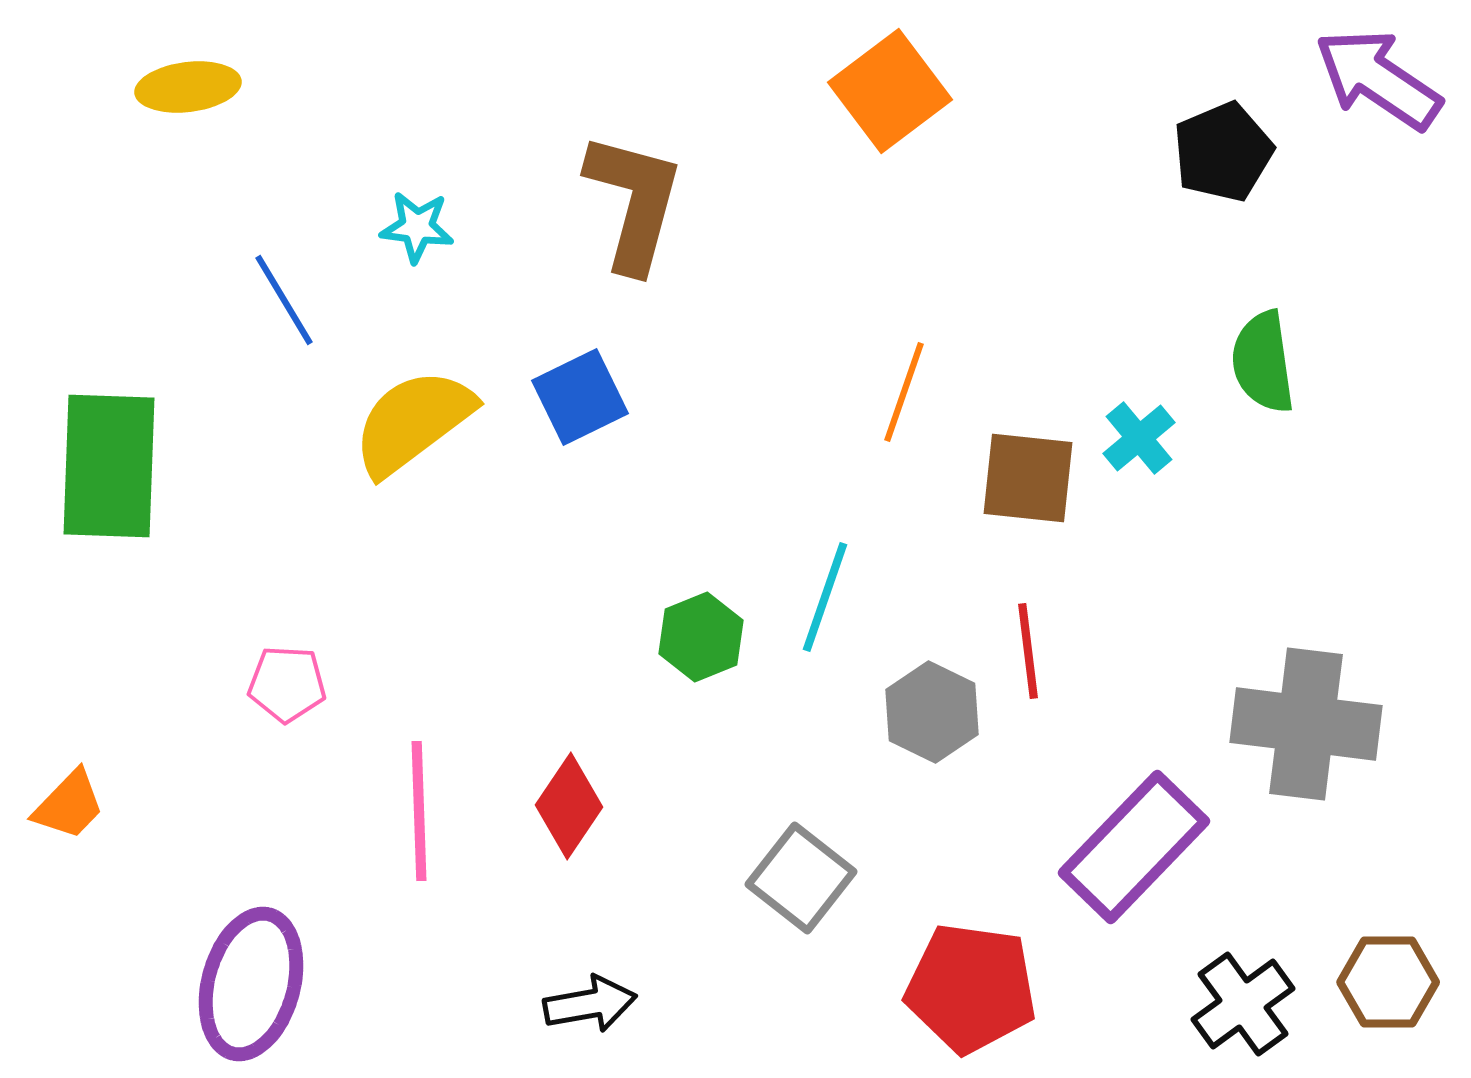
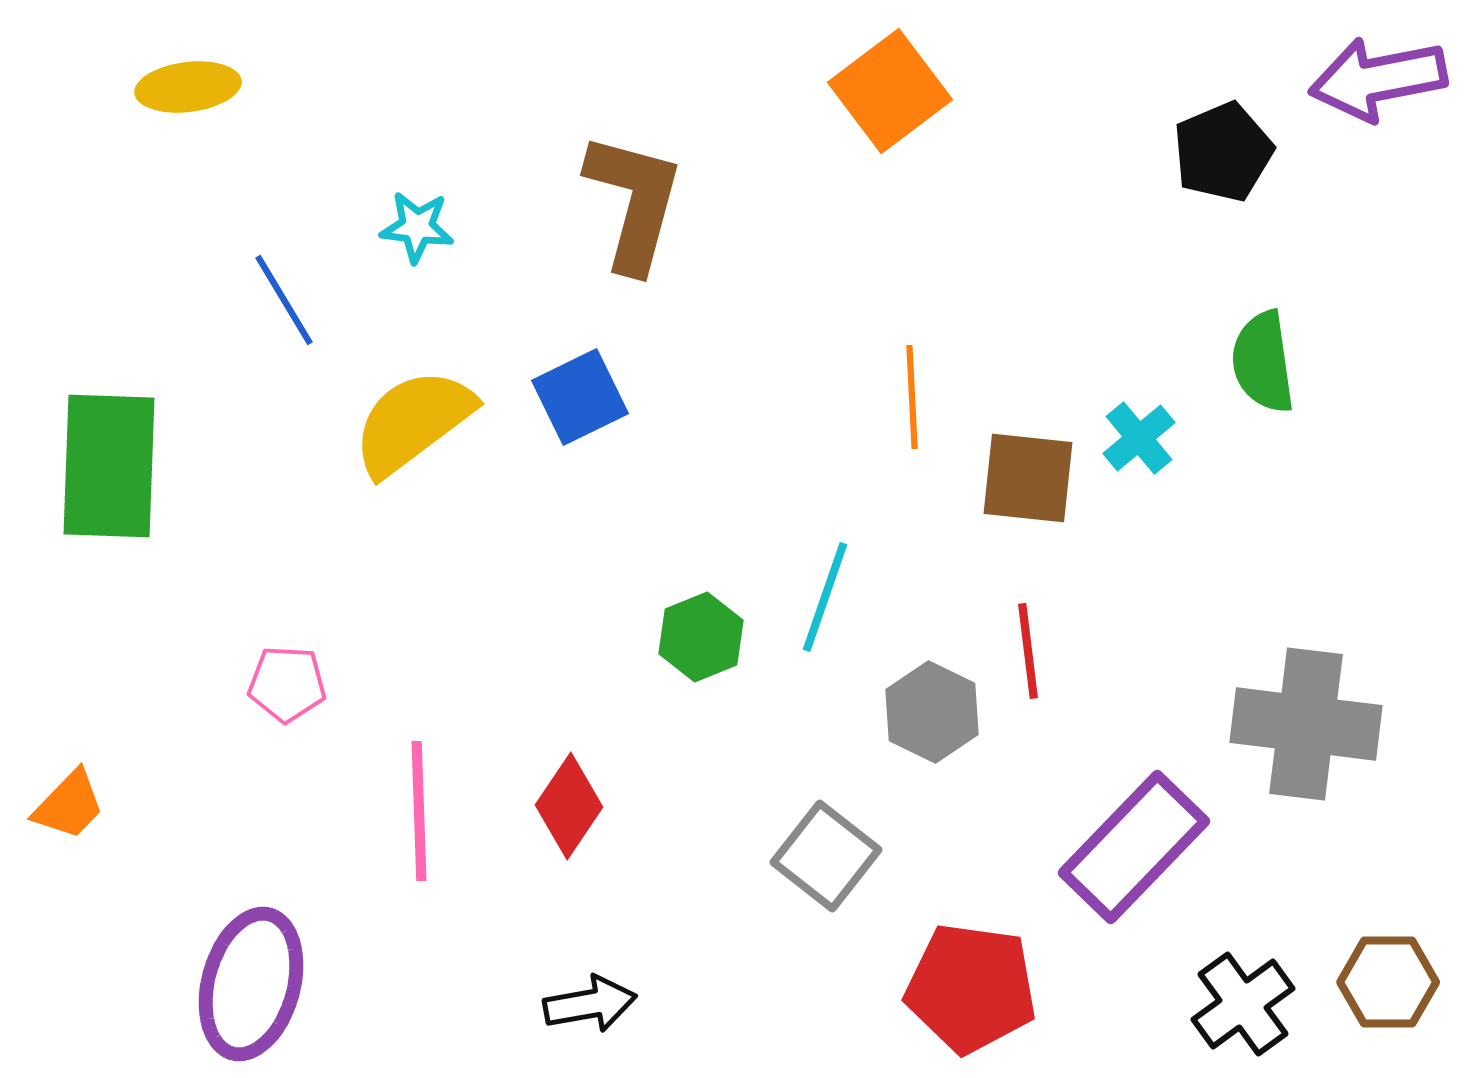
purple arrow: rotated 45 degrees counterclockwise
orange line: moved 8 px right, 5 px down; rotated 22 degrees counterclockwise
gray square: moved 25 px right, 22 px up
